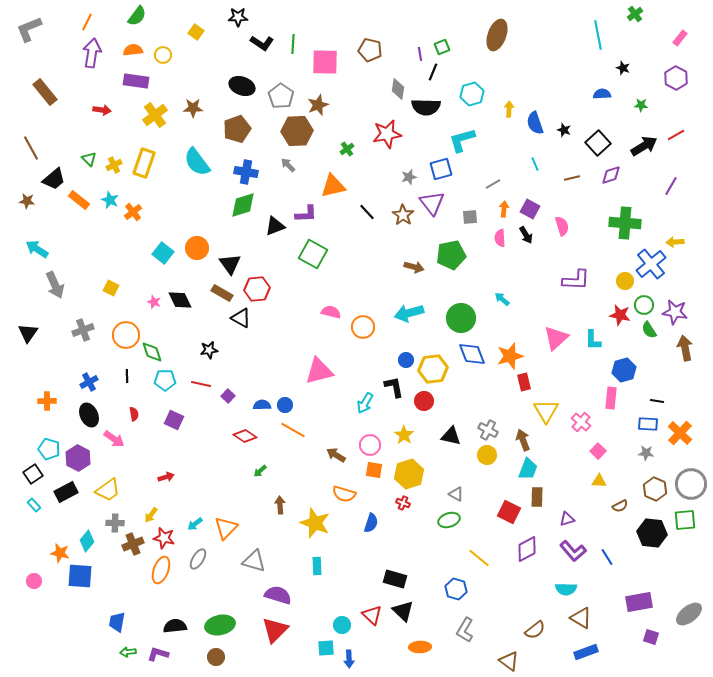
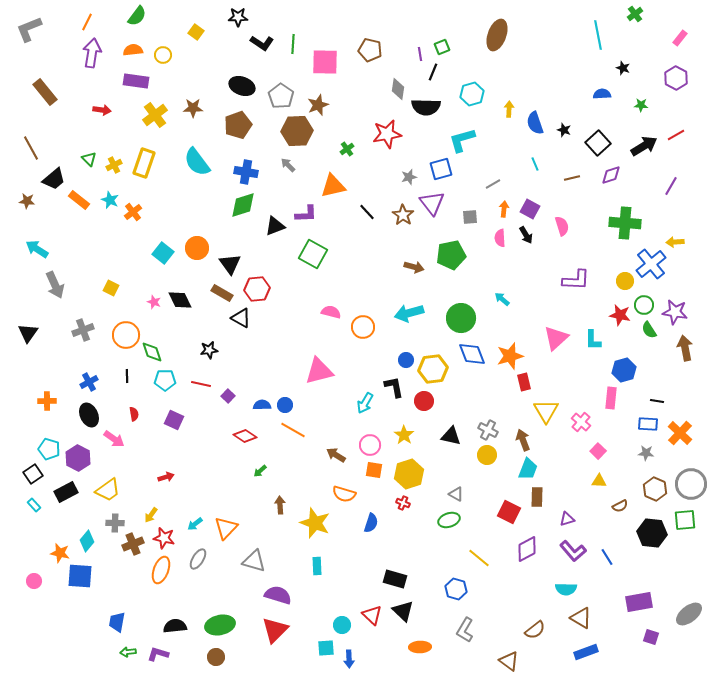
brown pentagon at (237, 129): moved 1 px right, 4 px up
